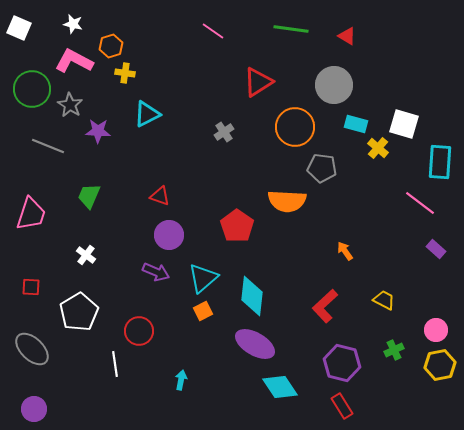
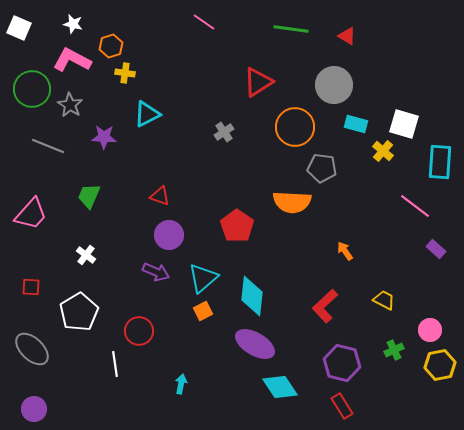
pink line at (213, 31): moved 9 px left, 9 px up
pink L-shape at (74, 61): moved 2 px left, 1 px up
purple star at (98, 131): moved 6 px right, 6 px down
yellow cross at (378, 148): moved 5 px right, 3 px down
orange semicircle at (287, 201): moved 5 px right, 1 px down
pink line at (420, 203): moved 5 px left, 3 px down
pink trapezoid at (31, 214): rotated 24 degrees clockwise
pink circle at (436, 330): moved 6 px left
cyan arrow at (181, 380): moved 4 px down
